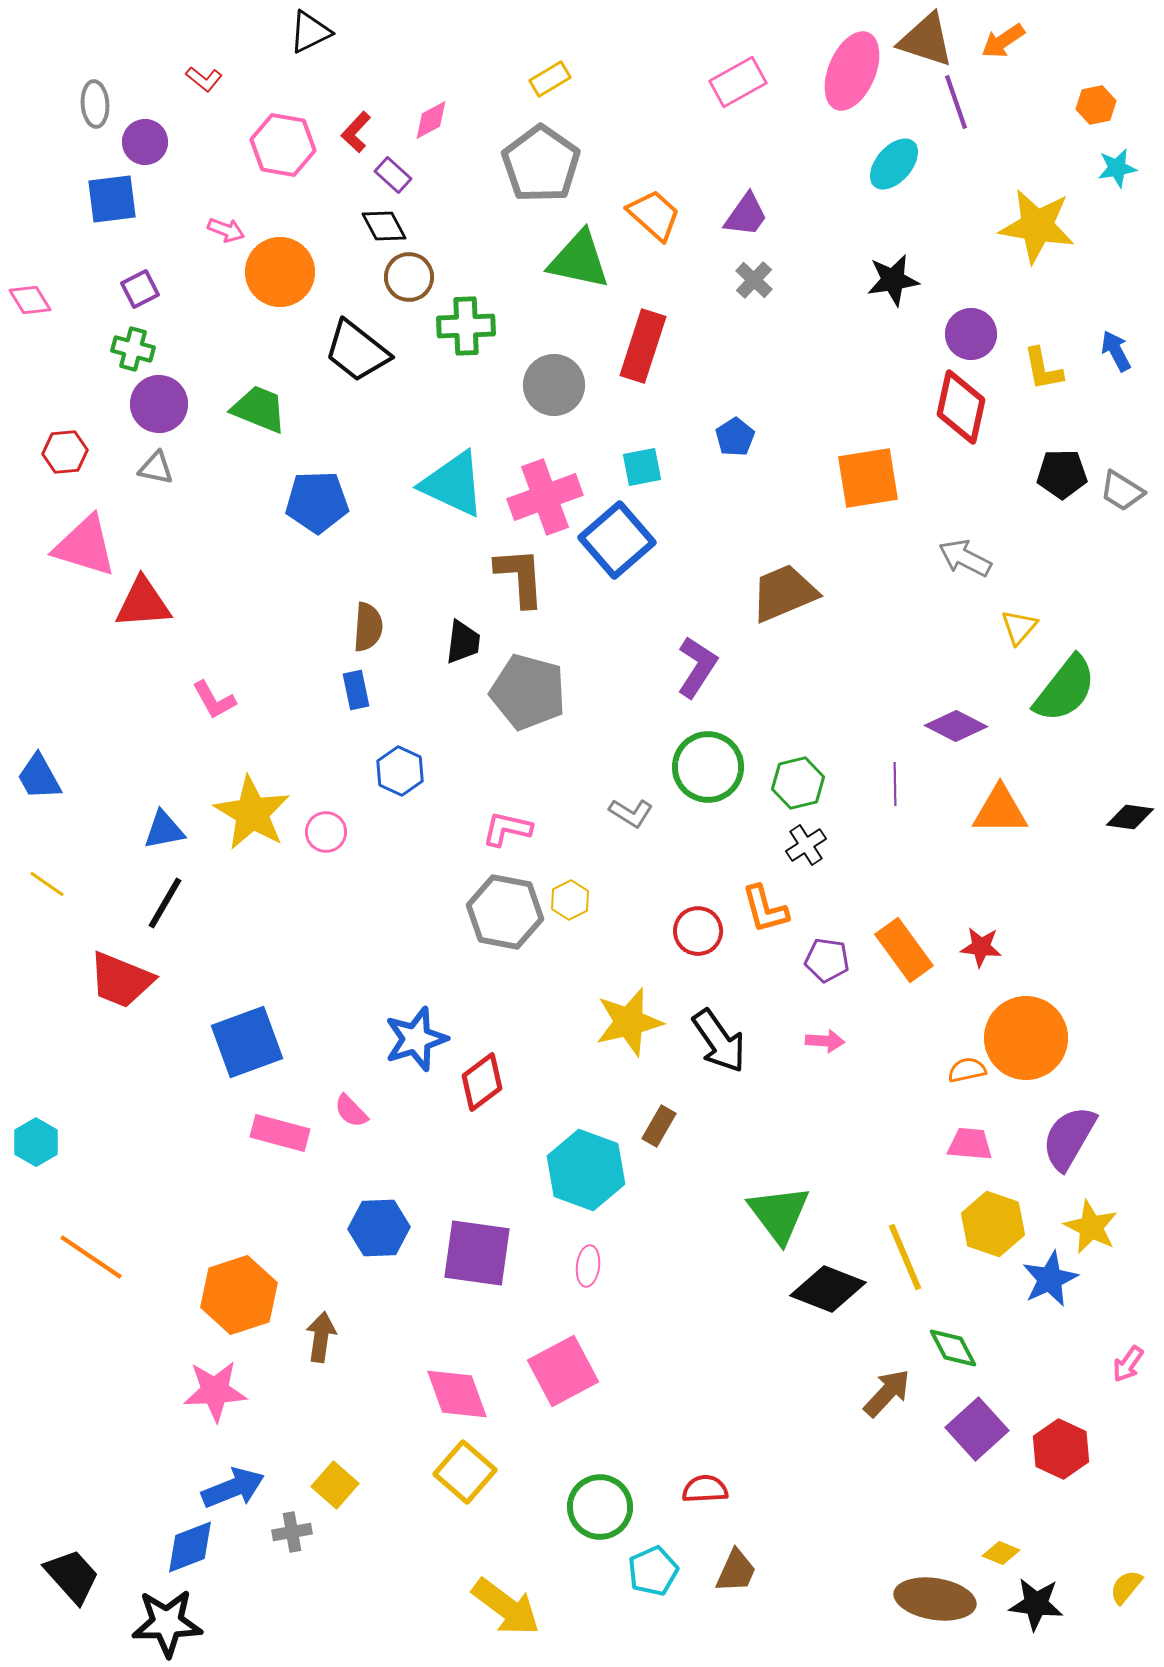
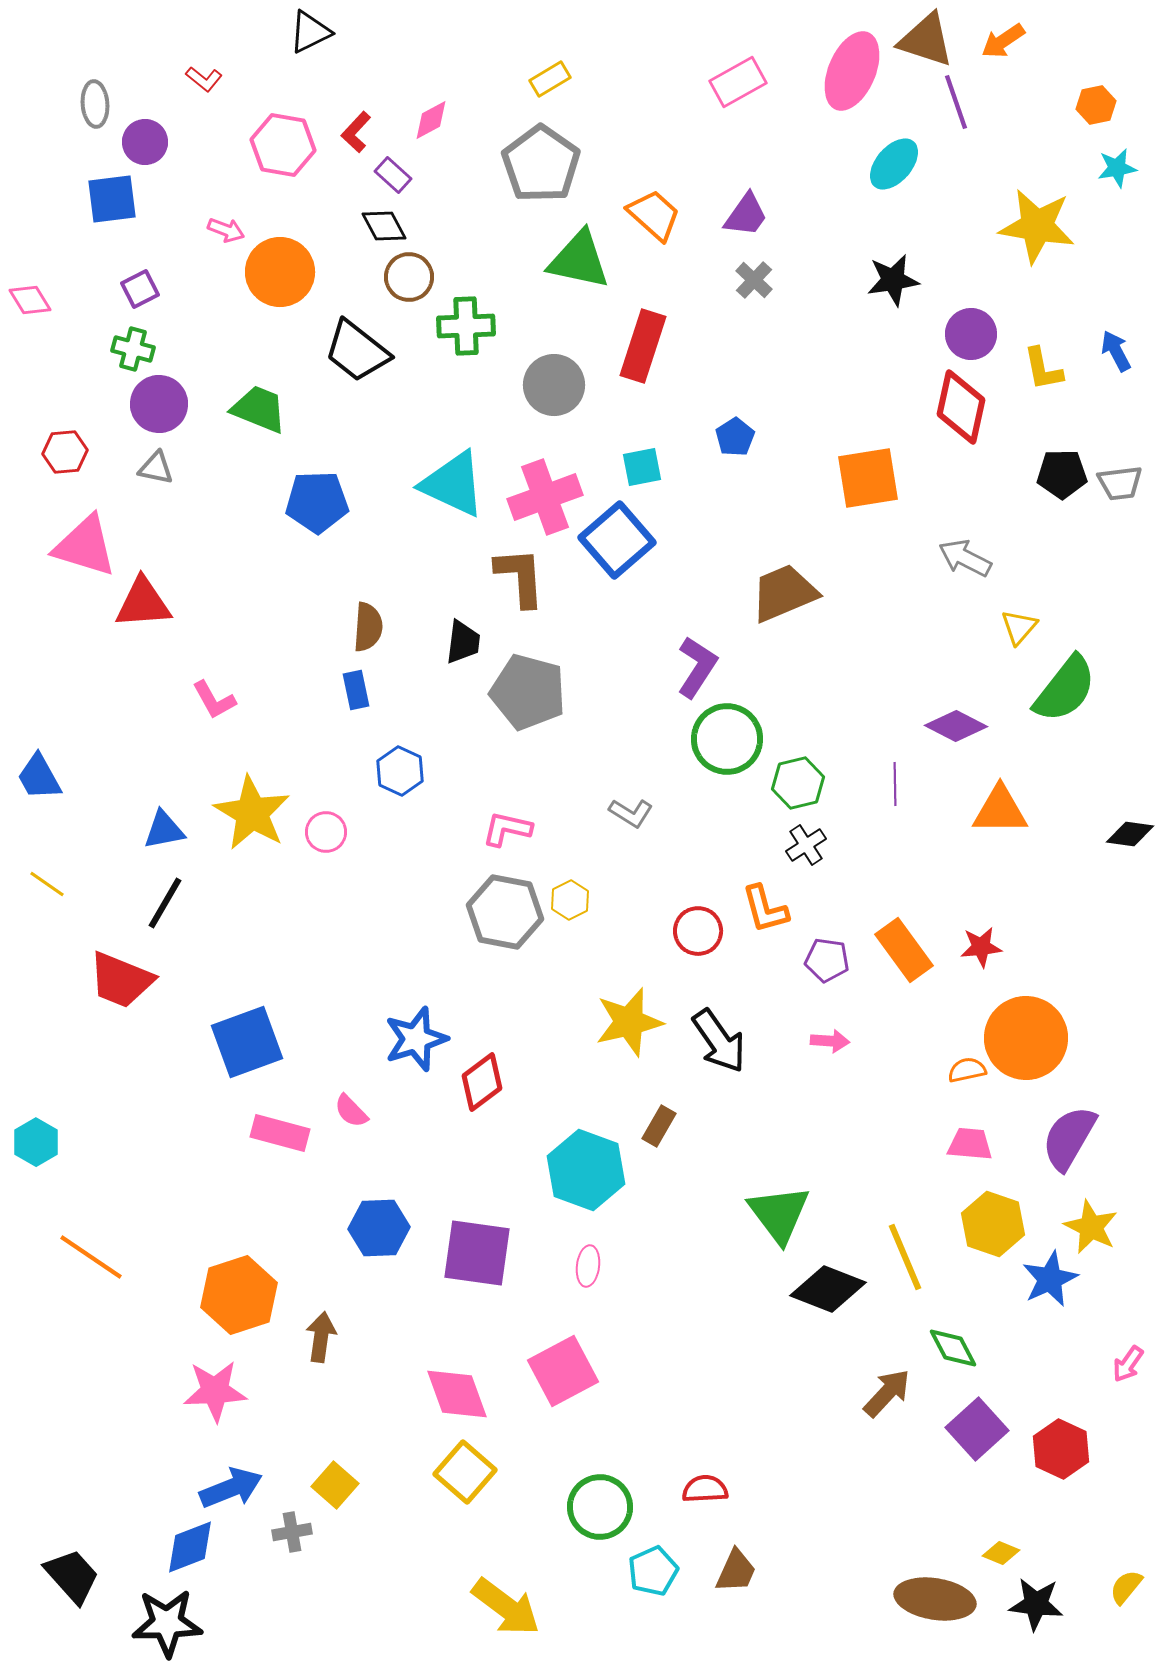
gray trapezoid at (1122, 491): moved 2 px left, 8 px up; rotated 39 degrees counterclockwise
green circle at (708, 767): moved 19 px right, 28 px up
black diamond at (1130, 817): moved 17 px down
red star at (981, 947): rotated 12 degrees counterclockwise
pink arrow at (825, 1041): moved 5 px right
blue arrow at (233, 1488): moved 2 px left
